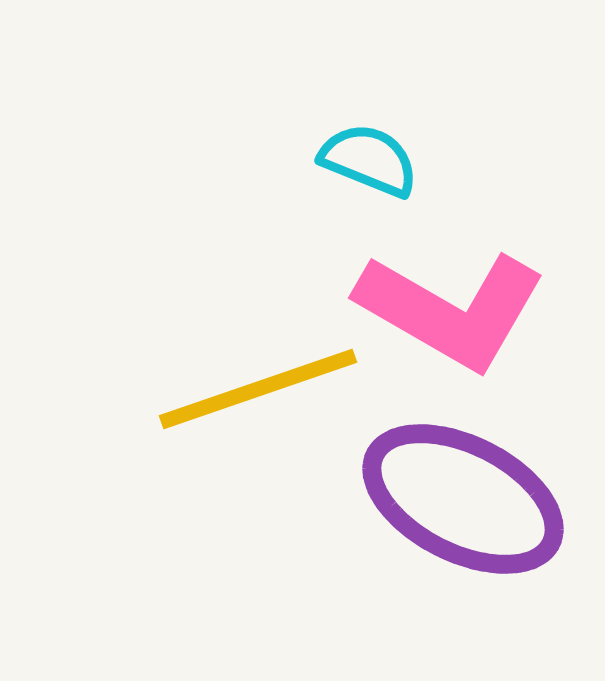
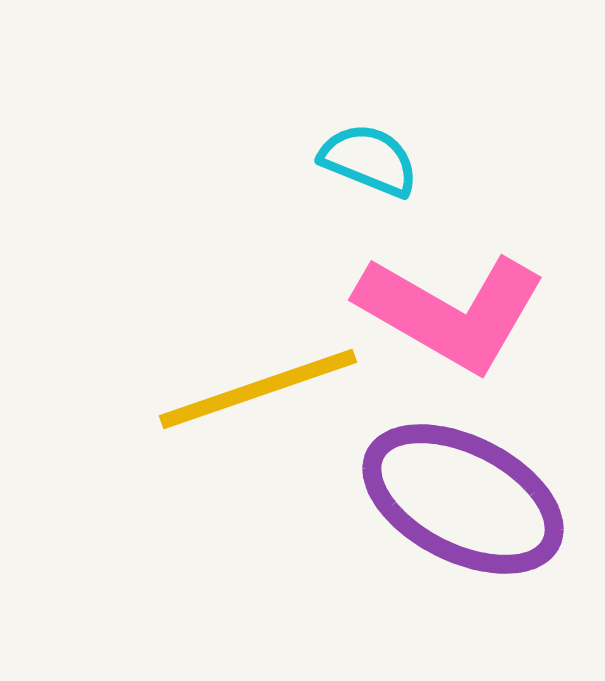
pink L-shape: moved 2 px down
